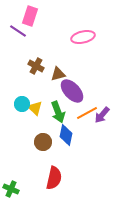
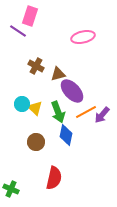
orange line: moved 1 px left, 1 px up
brown circle: moved 7 px left
